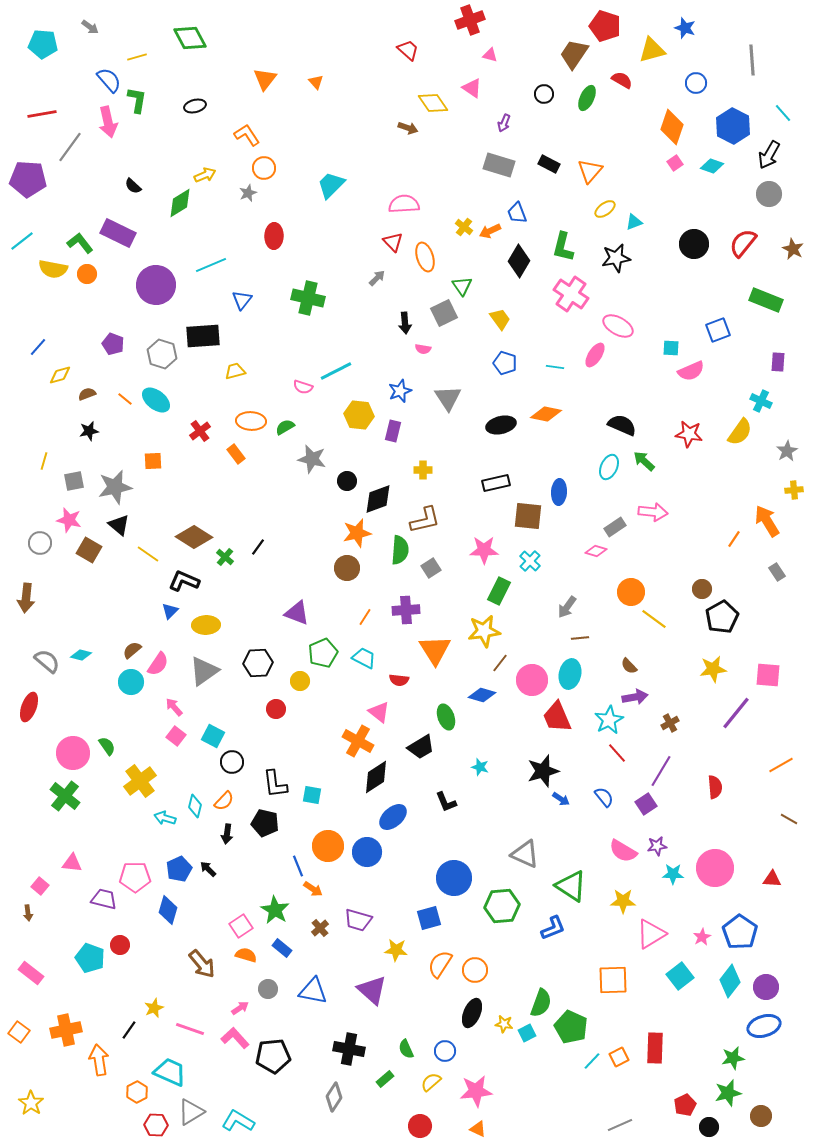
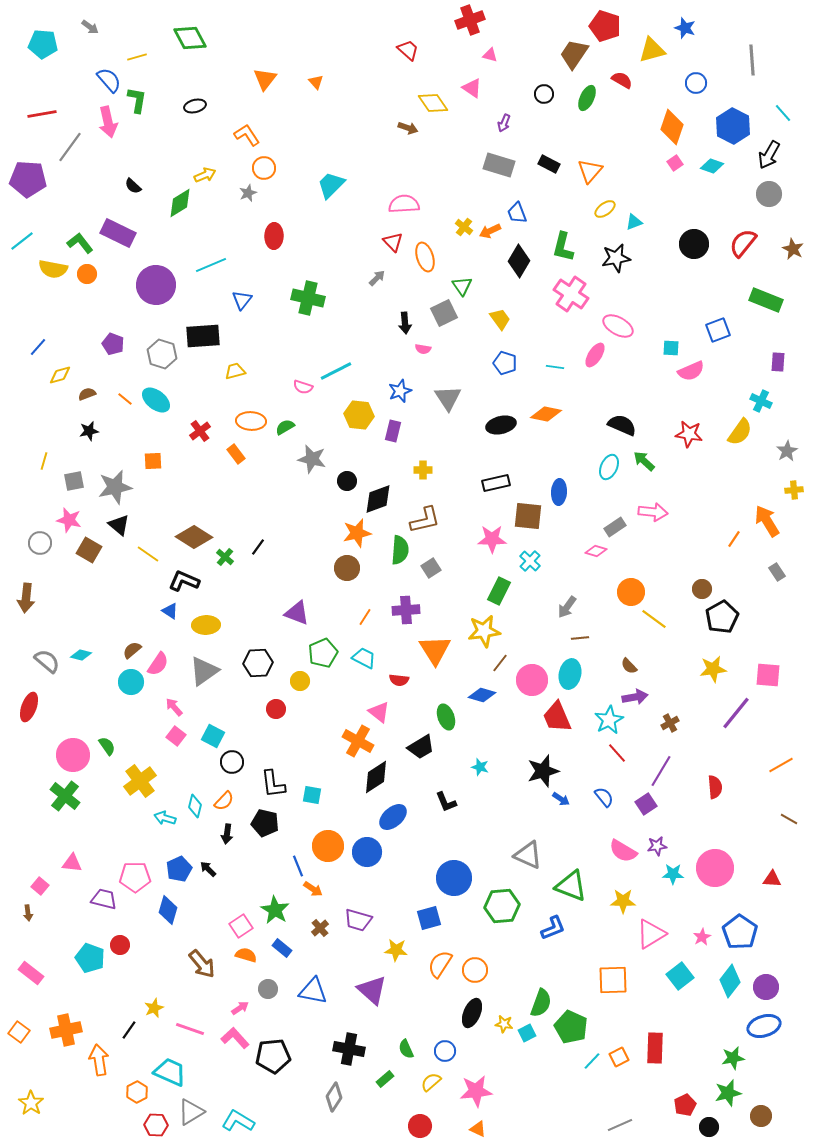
pink star at (484, 550): moved 8 px right, 11 px up
blue triangle at (170, 611): rotated 42 degrees counterclockwise
pink circle at (73, 753): moved 2 px down
black L-shape at (275, 784): moved 2 px left
gray triangle at (525, 854): moved 3 px right, 1 px down
green triangle at (571, 886): rotated 12 degrees counterclockwise
